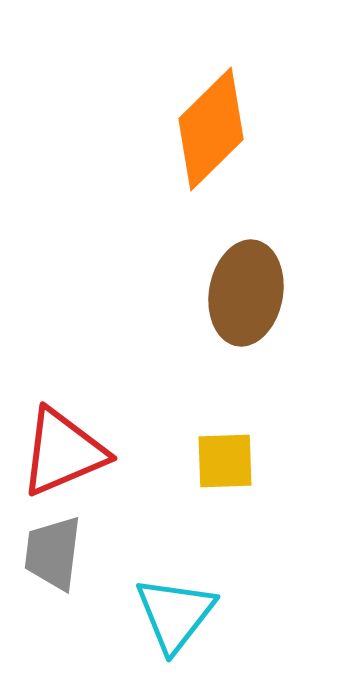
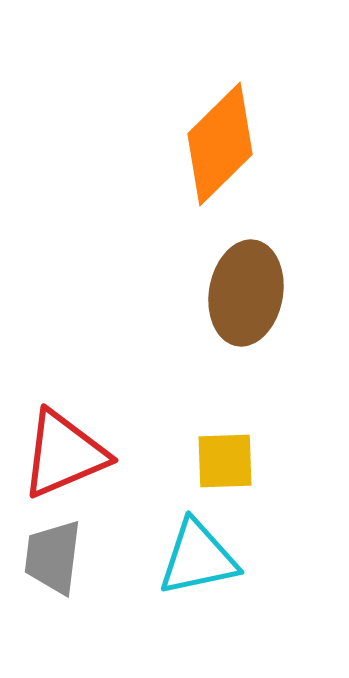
orange diamond: moved 9 px right, 15 px down
red triangle: moved 1 px right, 2 px down
gray trapezoid: moved 4 px down
cyan triangle: moved 23 px right, 56 px up; rotated 40 degrees clockwise
